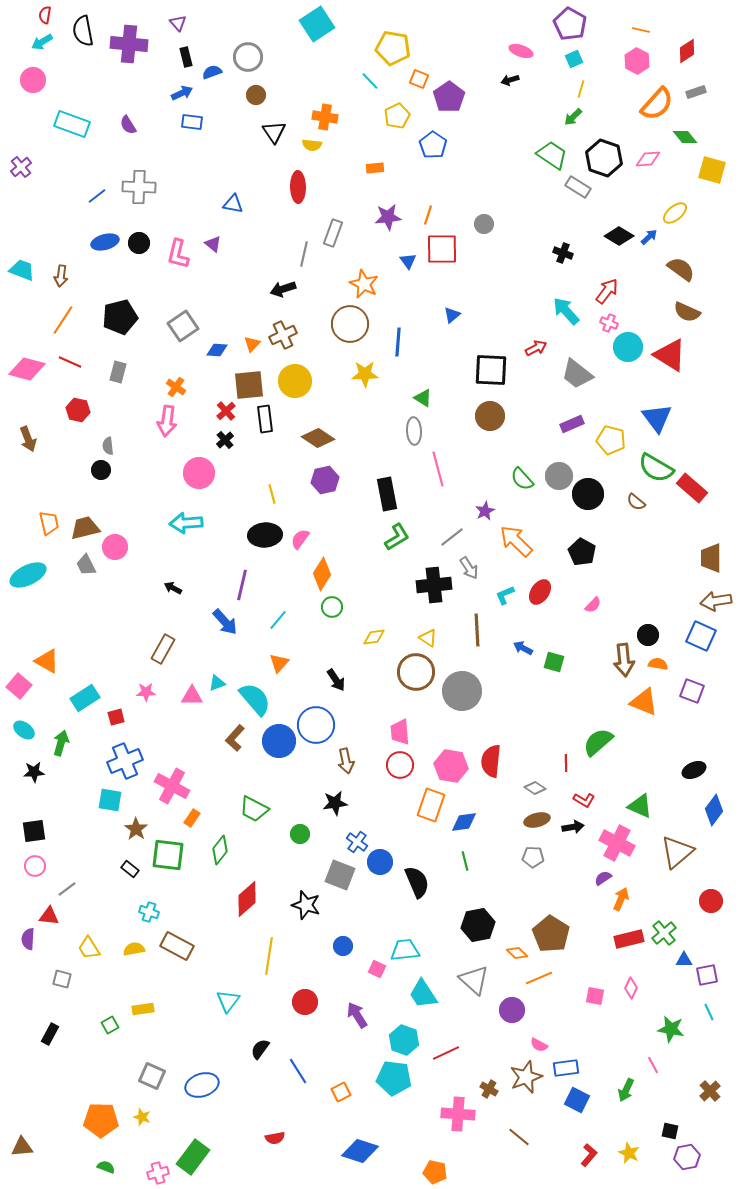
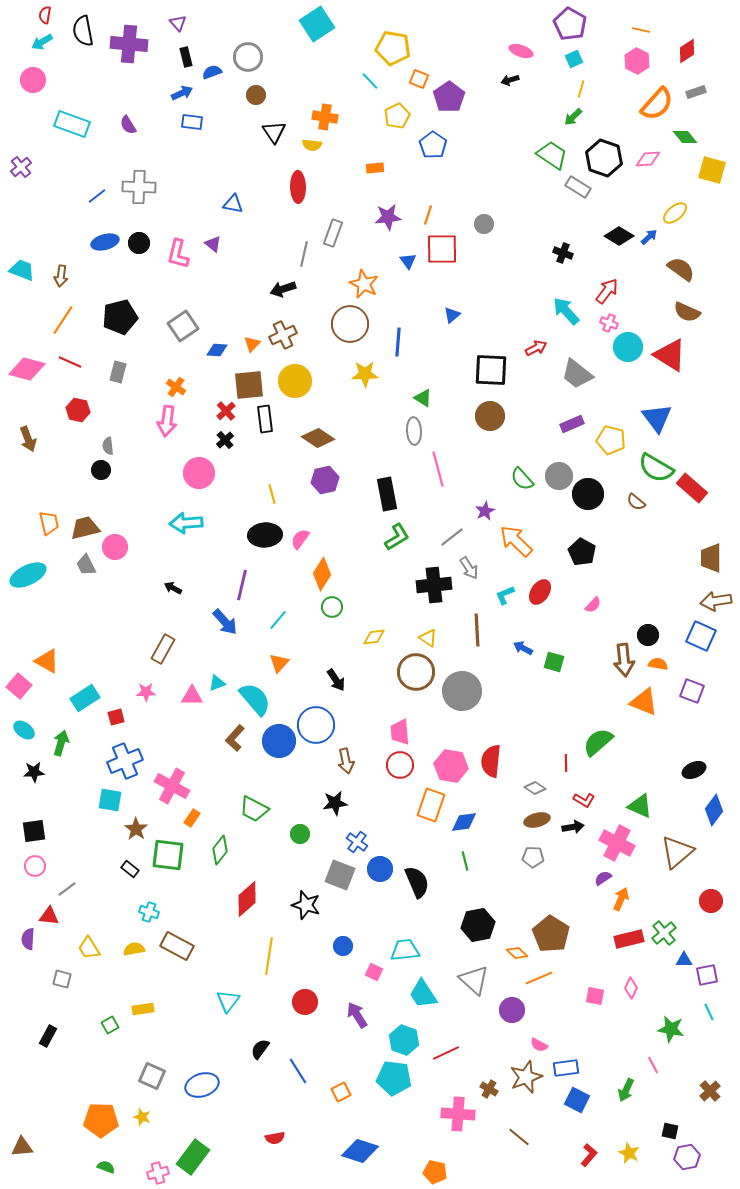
blue circle at (380, 862): moved 7 px down
pink square at (377, 969): moved 3 px left, 3 px down
black rectangle at (50, 1034): moved 2 px left, 2 px down
